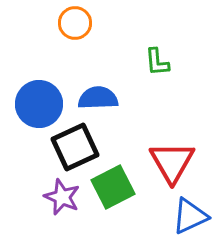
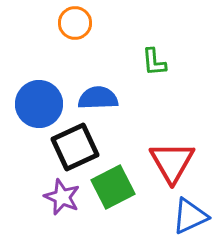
green L-shape: moved 3 px left
